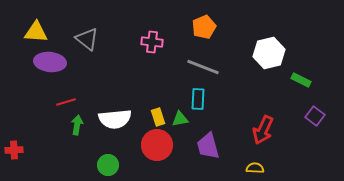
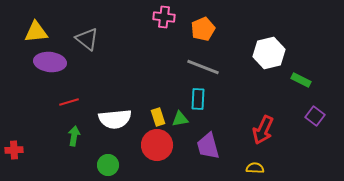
orange pentagon: moved 1 px left, 2 px down
yellow triangle: rotated 10 degrees counterclockwise
pink cross: moved 12 px right, 25 px up
red line: moved 3 px right
green arrow: moved 3 px left, 11 px down
